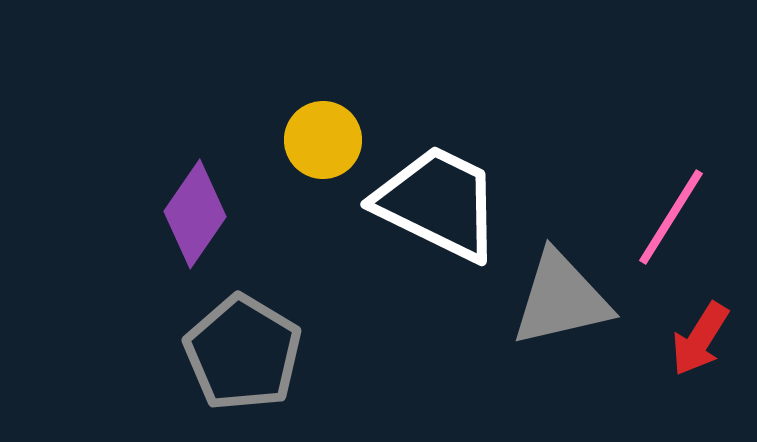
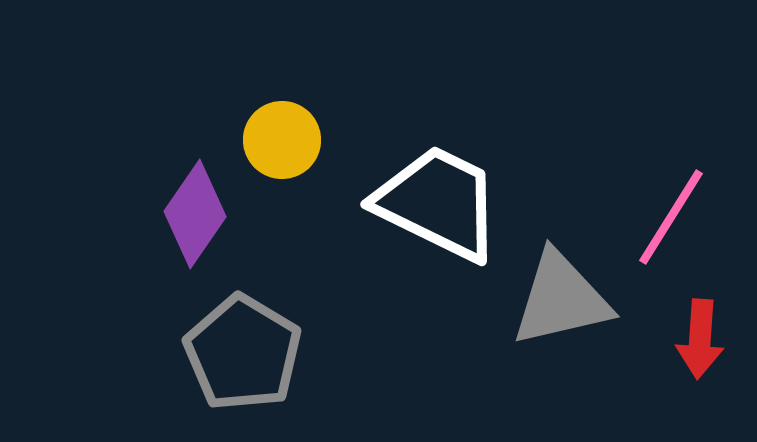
yellow circle: moved 41 px left
red arrow: rotated 28 degrees counterclockwise
